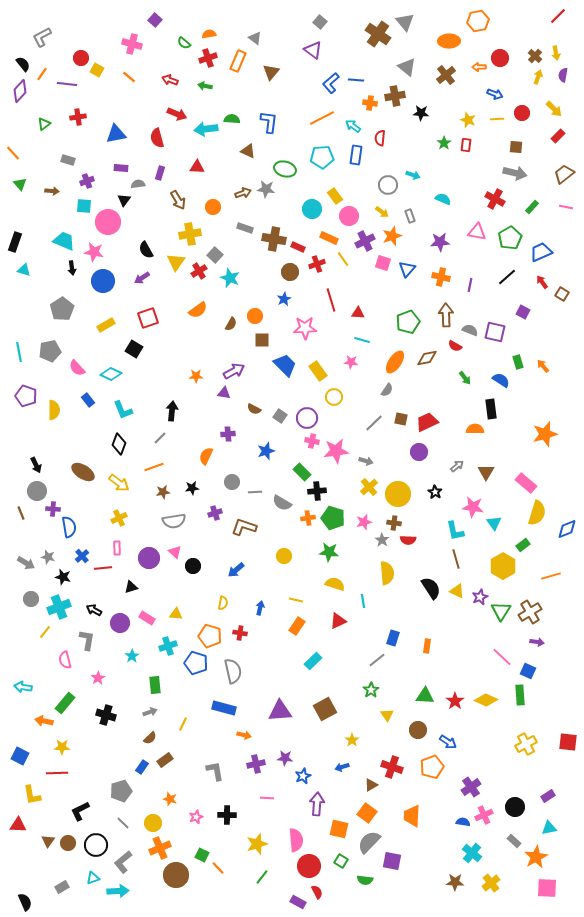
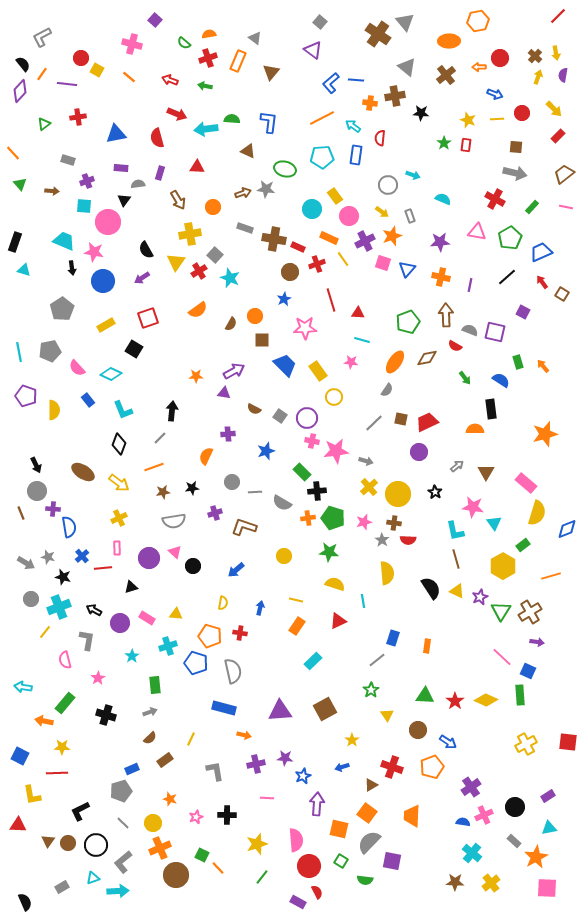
yellow line at (183, 724): moved 8 px right, 15 px down
blue rectangle at (142, 767): moved 10 px left, 2 px down; rotated 32 degrees clockwise
